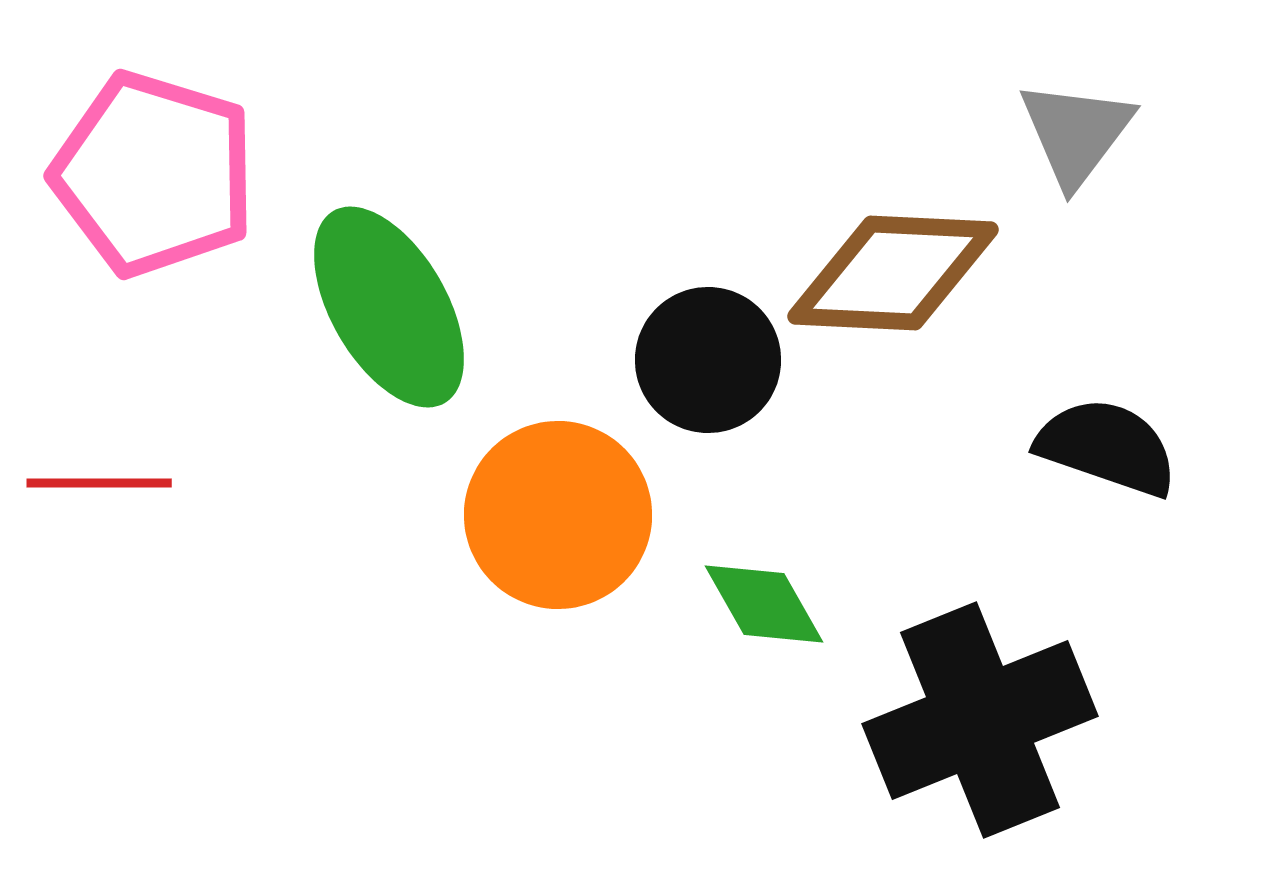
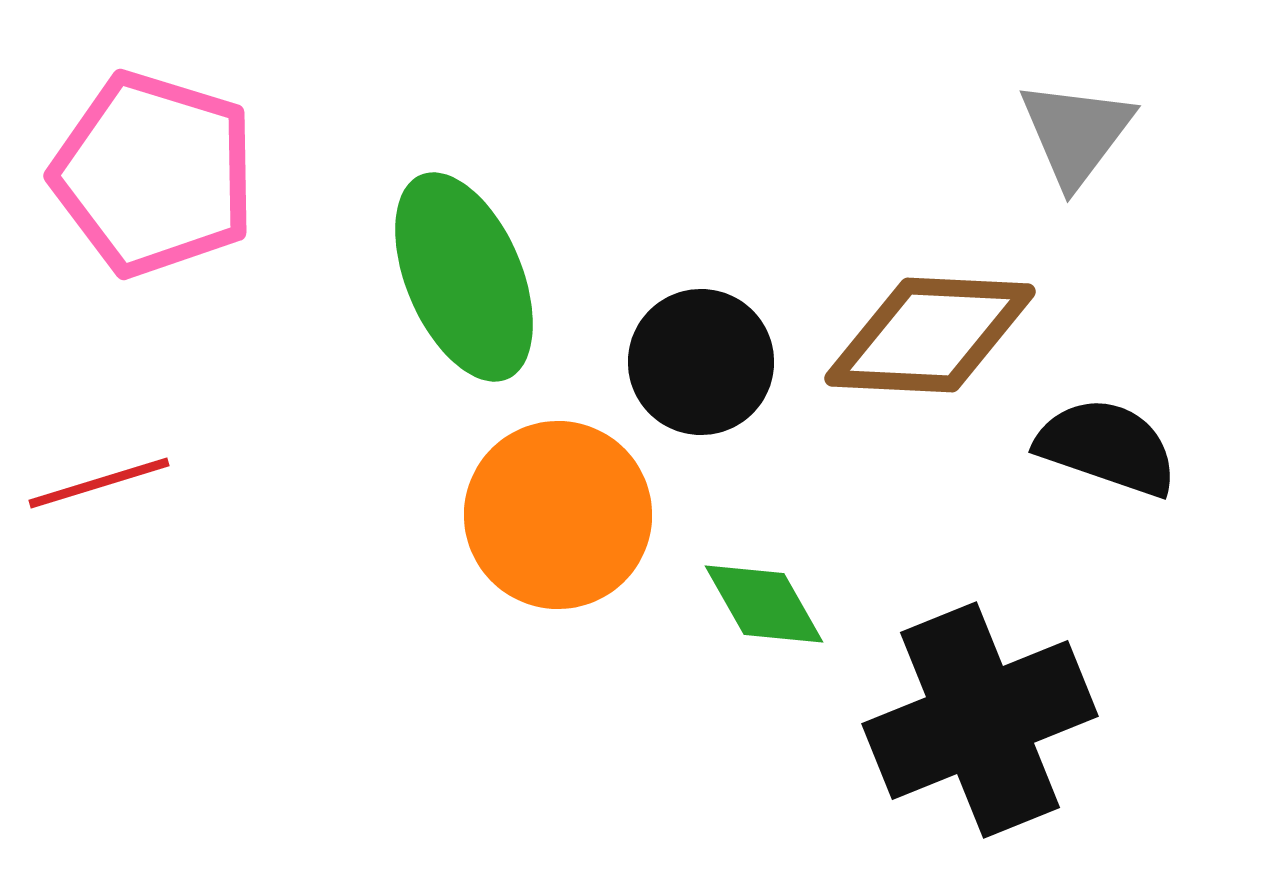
brown diamond: moved 37 px right, 62 px down
green ellipse: moved 75 px right, 30 px up; rotated 7 degrees clockwise
black circle: moved 7 px left, 2 px down
red line: rotated 17 degrees counterclockwise
